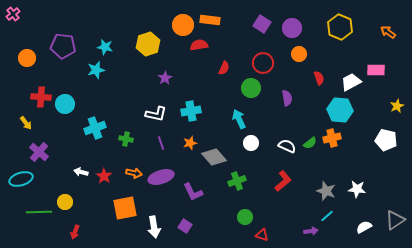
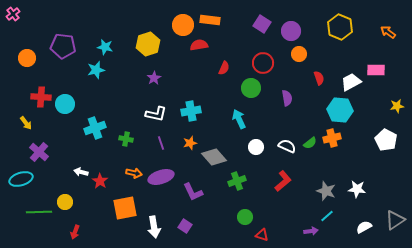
purple circle at (292, 28): moved 1 px left, 3 px down
purple star at (165, 78): moved 11 px left
yellow star at (397, 106): rotated 16 degrees clockwise
white pentagon at (386, 140): rotated 15 degrees clockwise
white circle at (251, 143): moved 5 px right, 4 px down
red star at (104, 176): moved 4 px left, 5 px down
